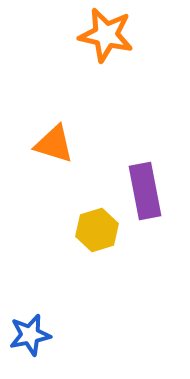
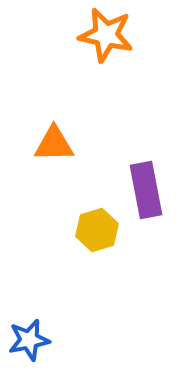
orange triangle: rotated 18 degrees counterclockwise
purple rectangle: moved 1 px right, 1 px up
blue star: moved 1 px left, 5 px down
